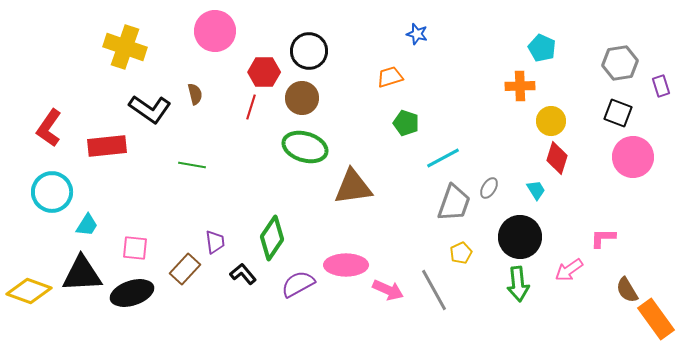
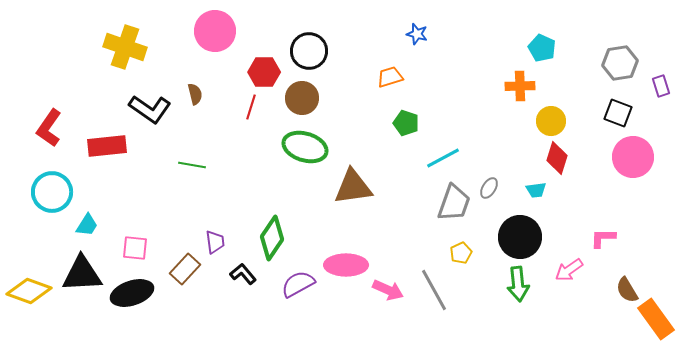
cyan trapezoid at (536, 190): rotated 115 degrees clockwise
